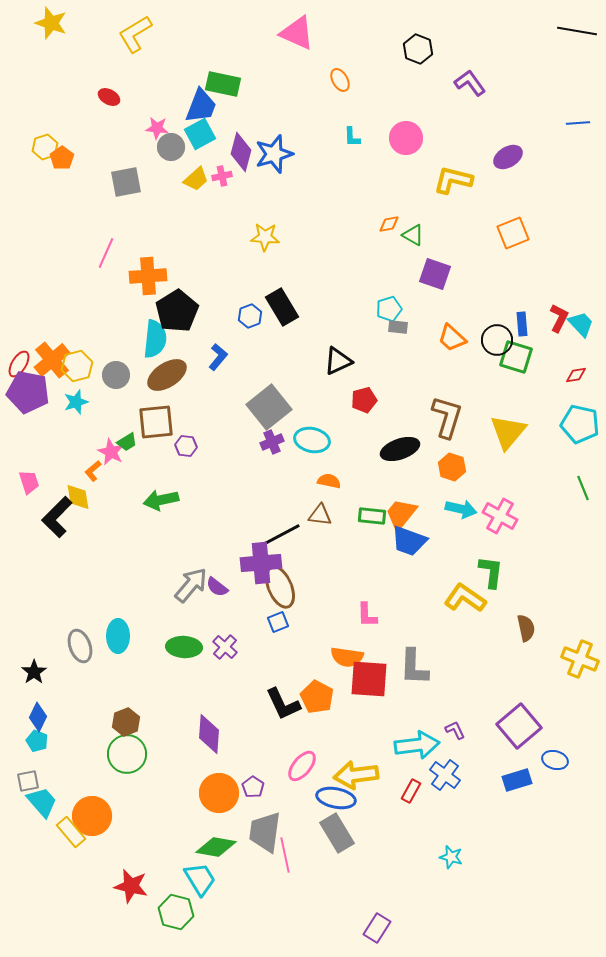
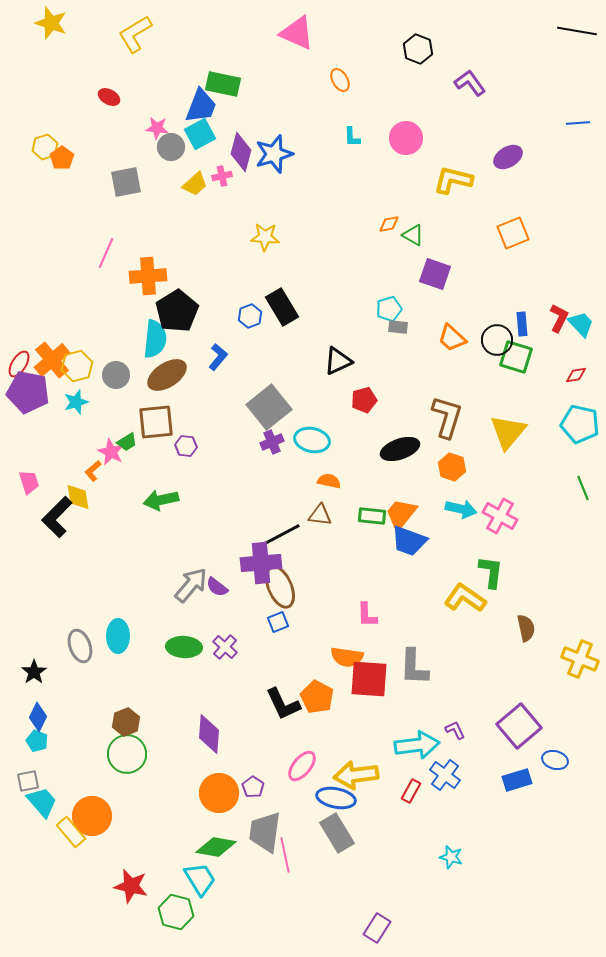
yellow trapezoid at (196, 179): moved 1 px left, 5 px down
